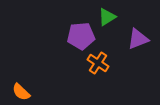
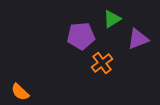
green triangle: moved 5 px right, 2 px down
orange cross: moved 4 px right; rotated 20 degrees clockwise
orange semicircle: moved 1 px left
